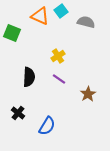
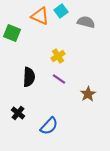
blue semicircle: moved 2 px right; rotated 12 degrees clockwise
